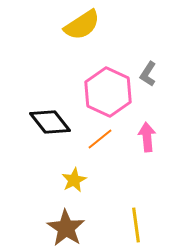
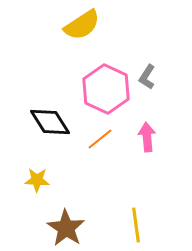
gray L-shape: moved 1 px left, 3 px down
pink hexagon: moved 2 px left, 3 px up
black diamond: rotated 6 degrees clockwise
yellow star: moved 37 px left; rotated 30 degrees clockwise
